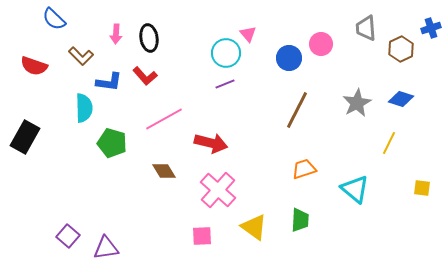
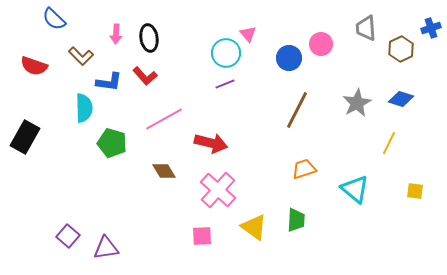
yellow square: moved 7 px left, 3 px down
green trapezoid: moved 4 px left
